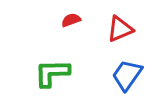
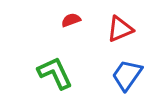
green L-shape: moved 3 px right; rotated 66 degrees clockwise
